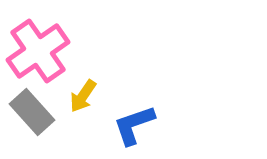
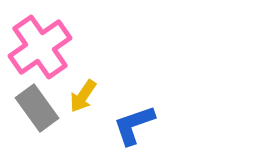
pink cross: moved 2 px right, 4 px up
gray rectangle: moved 5 px right, 4 px up; rotated 6 degrees clockwise
